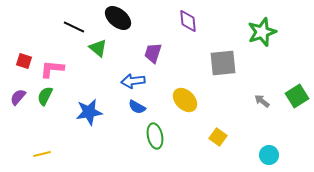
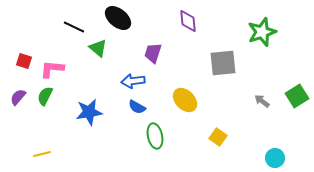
cyan circle: moved 6 px right, 3 px down
